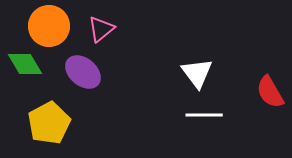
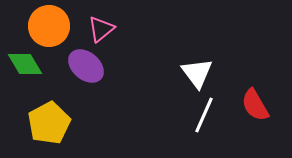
purple ellipse: moved 3 px right, 6 px up
red semicircle: moved 15 px left, 13 px down
white line: rotated 66 degrees counterclockwise
